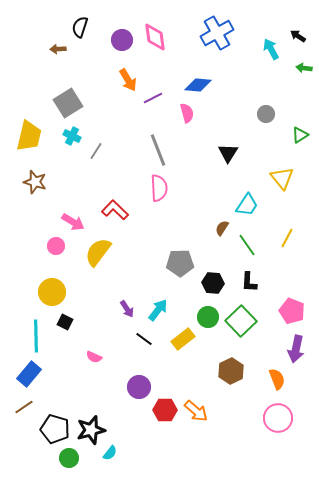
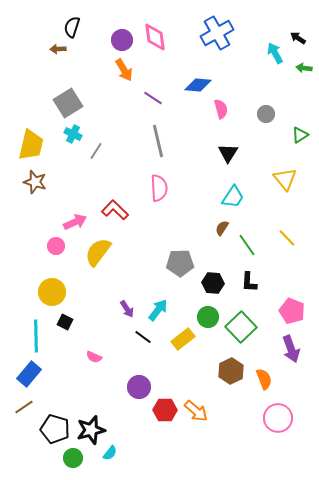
black semicircle at (80, 27): moved 8 px left
black arrow at (298, 36): moved 2 px down
cyan arrow at (271, 49): moved 4 px right, 4 px down
orange arrow at (128, 80): moved 4 px left, 10 px up
purple line at (153, 98): rotated 60 degrees clockwise
pink semicircle at (187, 113): moved 34 px right, 4 px up
yellow trapezoid at (29, 136): moved 2 px right, 9 px down
cyan cross at (72, 136): moved 1 px right, 2 px up
gray line at (158, 150): moved 9 px up; rotated 8 degrees clockwise
yellow triangle at (282, 178): moved 3 px right, 1 px down
cyan trapezoid at (247, 205): moved 14 px left, 8 px up
pink arrow at (73, 222): moved 2 px right; rotated 55 degrees counterclockwise
yellow line at (287, 238): rotated 72 degrees counterclockwise
green square at (241, 321): moved 6 px down
black line at (144, 339): moved 1 px left, 2 px up
purple arrow at (296, 349): moved 5 px left; rotated 32 degrees counterclockwise
orange semicircle at (277, 379): moved 13 px left
green circle at (69, 458): moved 4 px right
